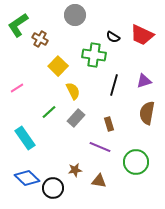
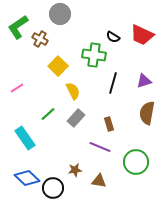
gray circle: moved 15 px left, 1 px up
green L-shape: moved 2 px down
black line: moved 1 px left, 2 px up
green line: moved 1 px left, 2 px down
